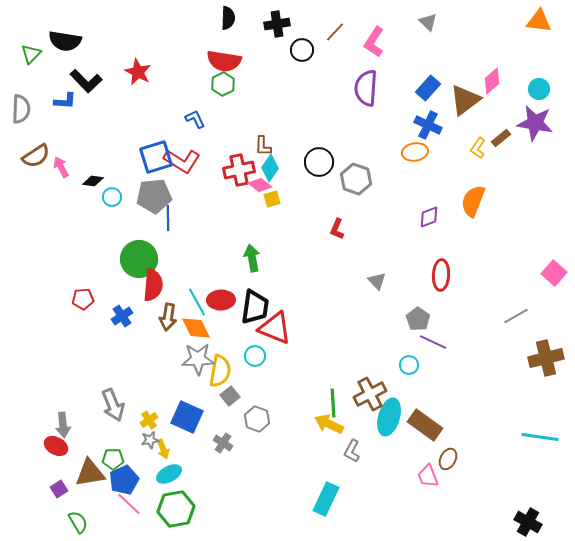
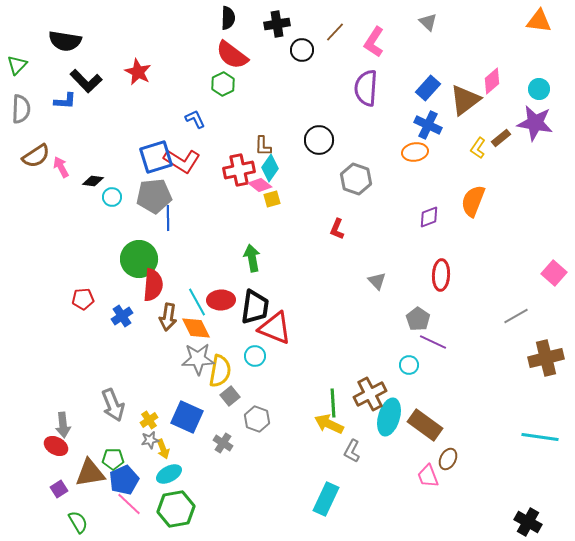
green triangle at (31, 54): moved 14 px left, 11 px down
red semicircle at (224, 61): moved 8 px right, 6 px up; rotated 28 degrees clockwise
black circle at (319, 162): moved 22 px up
